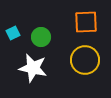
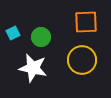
yellow circle: moved 3 px left
